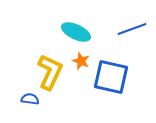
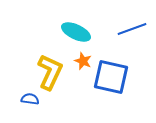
orange star: moved 2 px right
